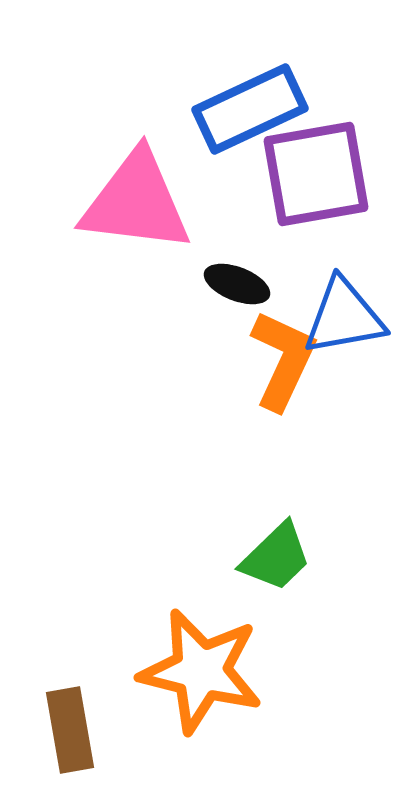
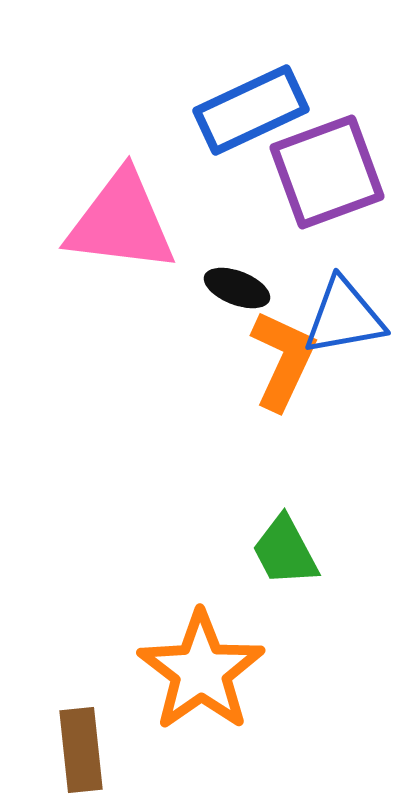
blue rectangle: moved 1 px right, 1 px down
purple square: moved 11 px right, 2 px up; rotated 10 degrees counterclockwise
pink triangle: moved 15 px left, 20 px down
black ellipse: moved 4 px down
green trapezoid: moved 9 px right, 6 px up; rotated 106 degrees clockwise
orange star: rotated 23 degrees clockwise
brown rectangle: moved 11 px right, 20 px down; rotated 4 degrees clockwise
